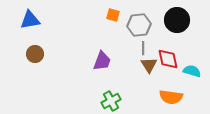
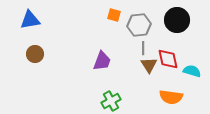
orange square: moved 1 px right
